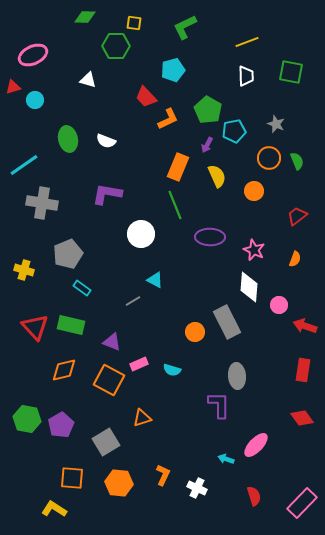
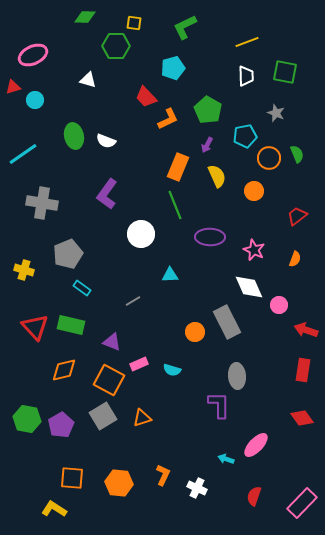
cyan pentagon at (173, 70): moved 2 px up
green square at (291, 72): moved 6 px left
gray star at (276, 124): moved 11 px up
cyan pentagon at (234, 131): moved 11 px right, 5 px down
green ellipse at (68, 139): moved 6 px right, 3 px up
green semicircle at (297, 161): moved 7 px up
cyan line at (24, 165): moved 1 px left, 11 px up
purple L-shape at (107, 194): rotated 64 degrees counterclockwise
cyan triangle at (155, 280): moved 15 px right, 5 px up; rotated 30 degrees counterclockwise
white diamond at (249, 287): rotated 28 degrees counterclockwise
red arrow at (305, 326): moved 1 px right, 4 px down
gray square at (106, 442): moved 3 px left, 26 px up
red semicircle at (254, 496): rotated 144 degrees counterclockwise
